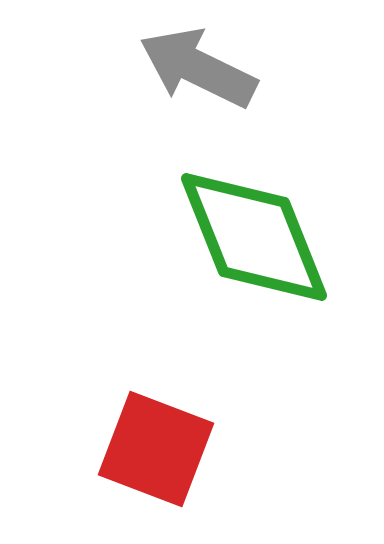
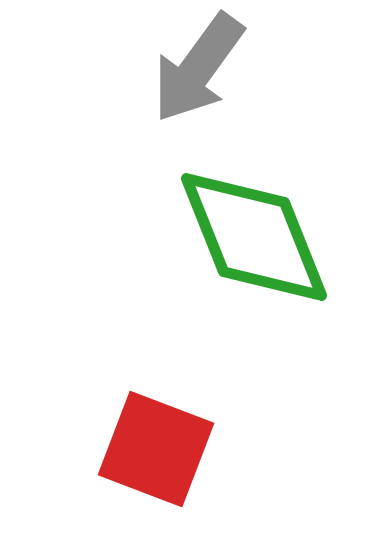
gray arrow: rotated 80 degrees counterclockwise
